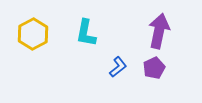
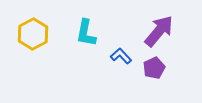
purple arrow: rotated 28 degrees clockwise
blue L-shape: moved 3 px right, 11 px up; rotated 95 degrees counterclockwise
